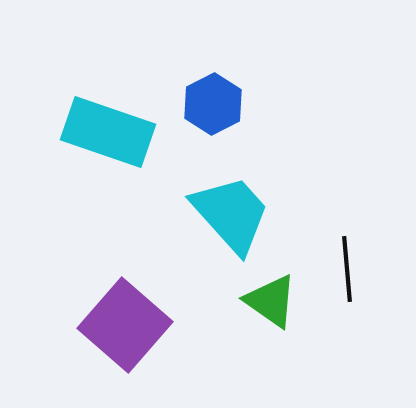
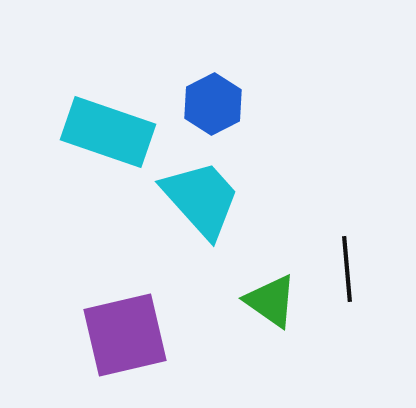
cyan trapezoid: moved 30 px left, 15 px up
purple square: moved 10 px down; rotated 36 degrees clockwise
